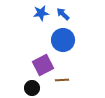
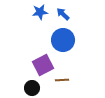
blue star: moved 1 px left, 1 px up
